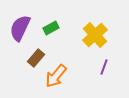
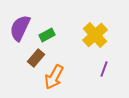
green rectangle: moved 4 px left, 7 px down
purple line: moved 2 px down
orange arrow: moved 2 px left, 1 px down; rotated 10 degrees counterclockwise
